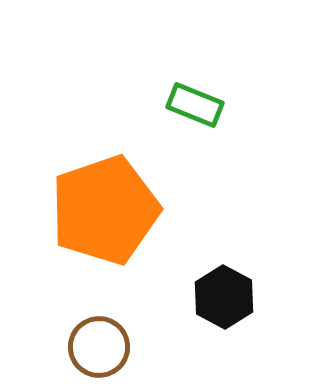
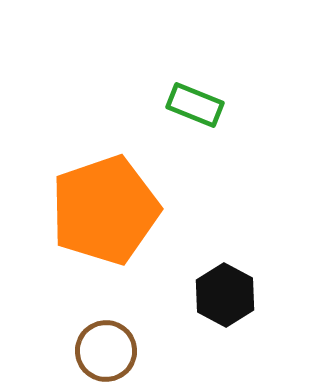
black hexagon: moved 1 px right, 2 px up
brown circle: moved 7 px right, 4 px down
